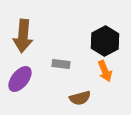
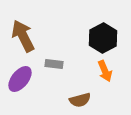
brown arrow: rotated 148 degrees clockwise
black hexagon: moved 2 px left, 3 px up
gray rectangle: moved 7 px left
brown semicircle: moved 2 px down
